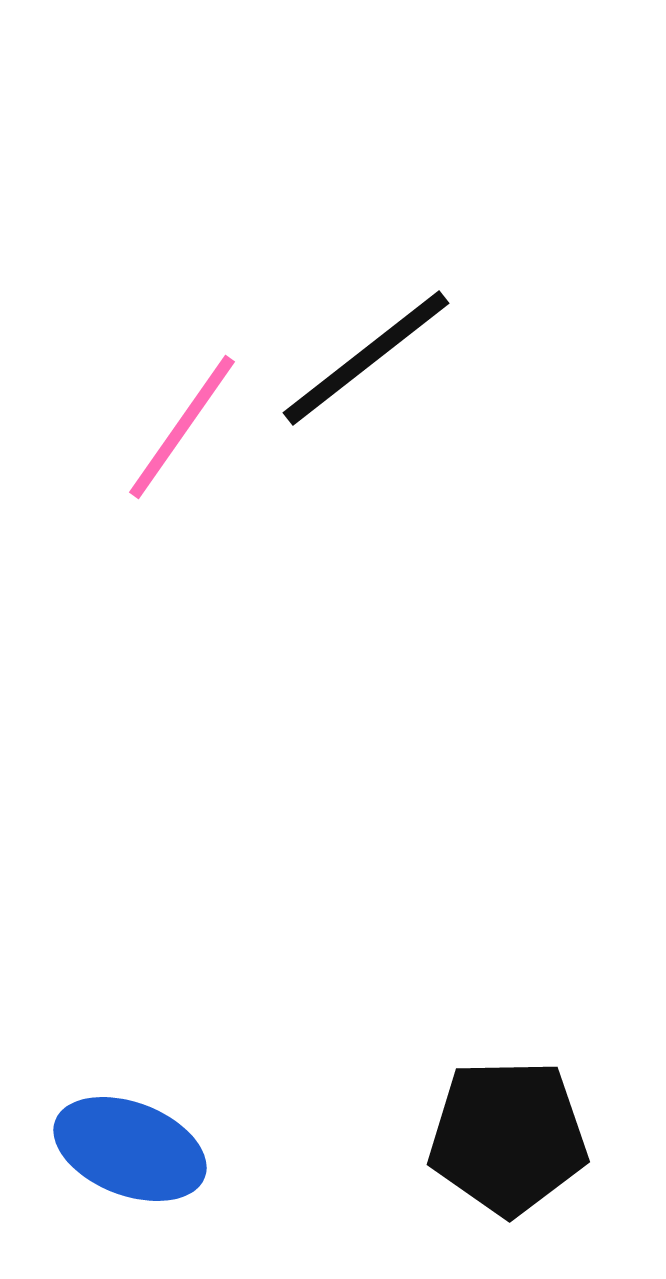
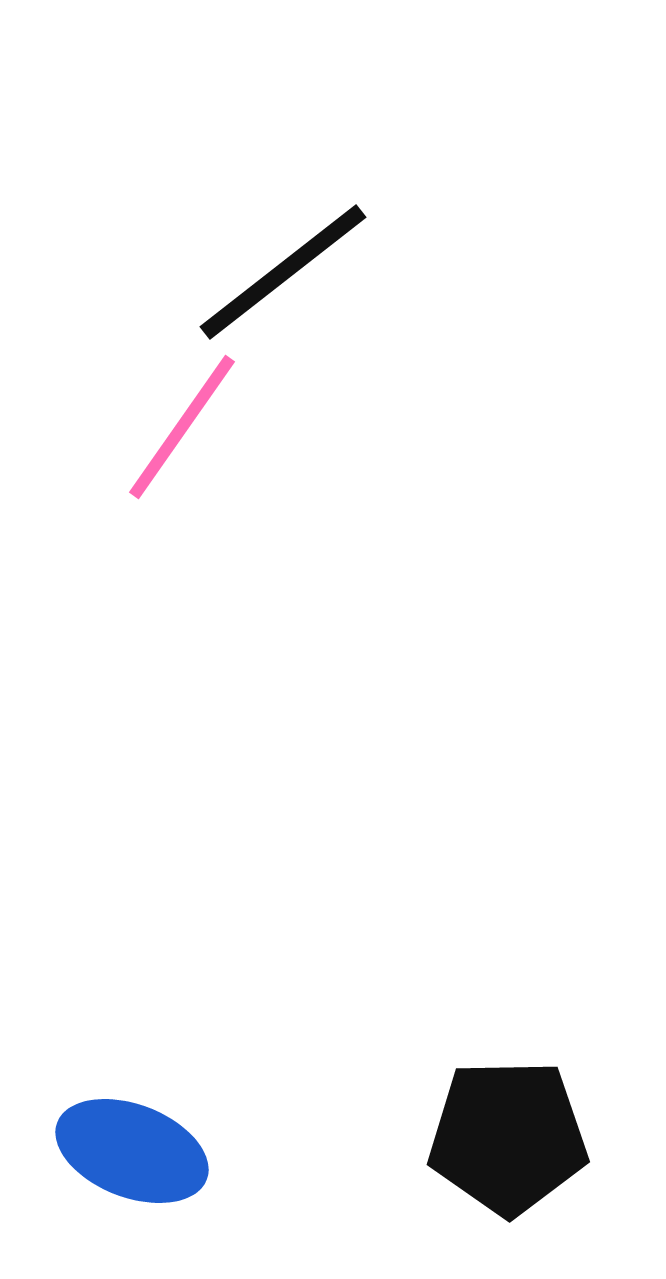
black line: moved 83 px left, 86 px up
blue ellipse: moved 2 px right, 2 px down
